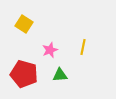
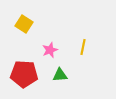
red pentagon: rotated 12 degrees counterclockwise
